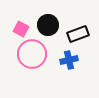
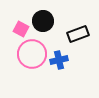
black circle: moved 5 px left, 4 px up
blue cross: moved 10 px left
